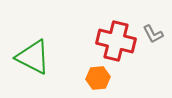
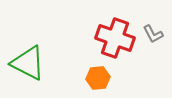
red cross: moved 1 px left, 3 px up; rotated 6 degrees clockwise
green triangle: moved 5 px left, 6 px down
